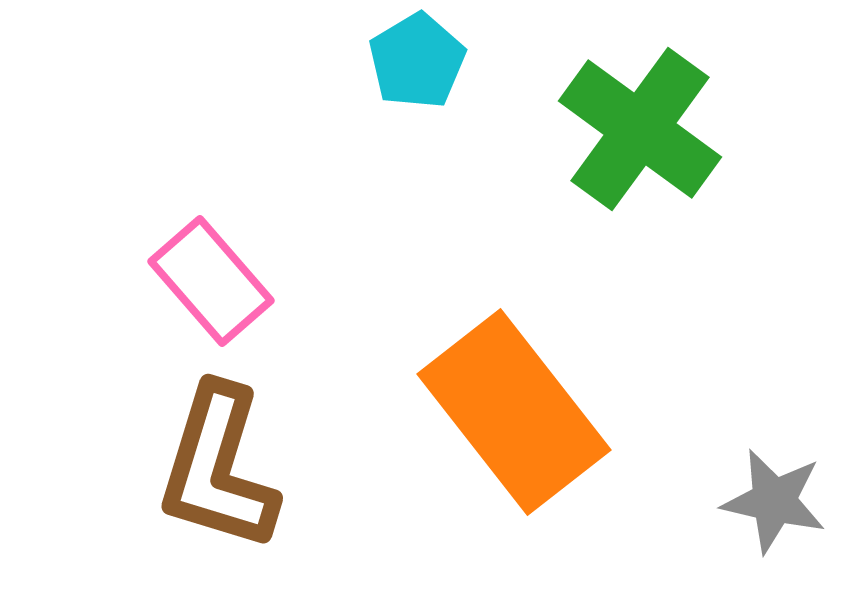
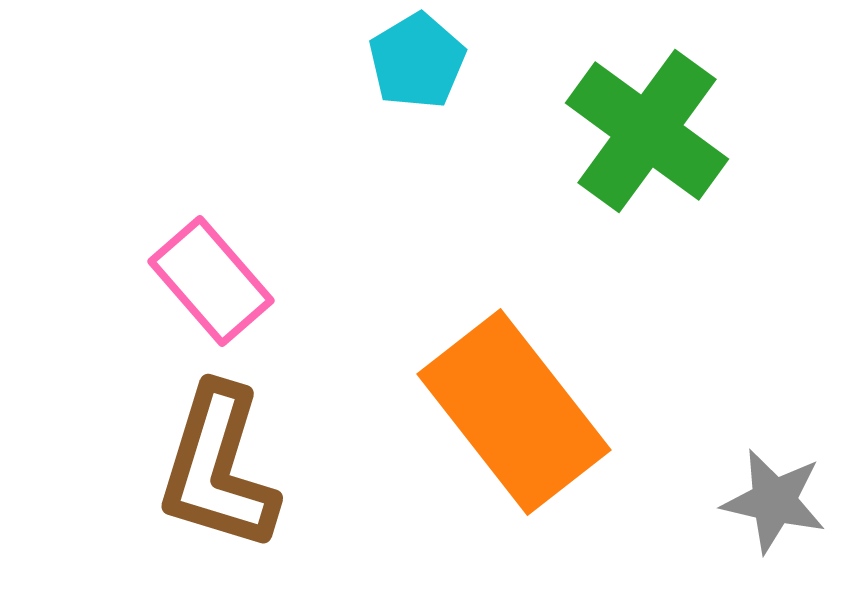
green cross: moved 7 px right, 2 px down
